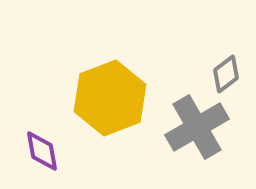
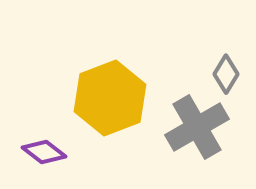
gray diamond: rotated 21 degrees counterclockwise
purple diamond: moved 2 px right, 1 px down; rotated 42 degrees counterclockwise
